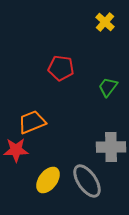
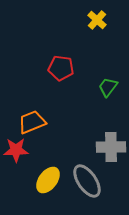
yellow cross: moved 8 px left, 2 px up
